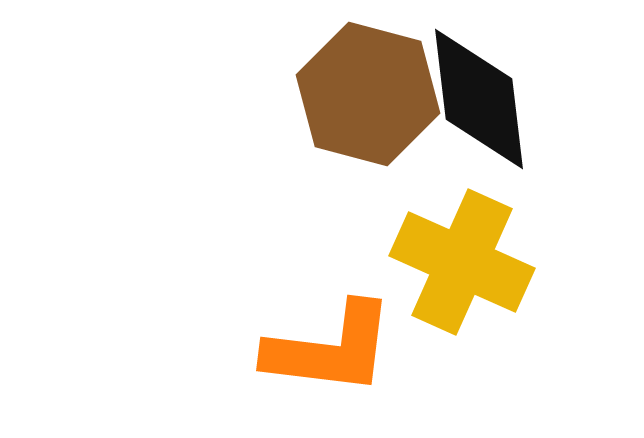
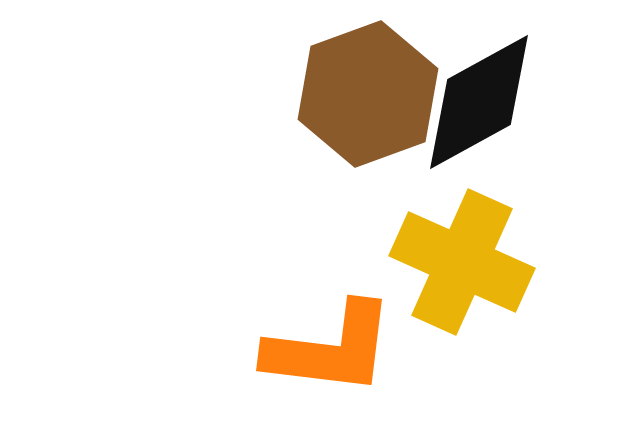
brown hexagon: rotated 25 degrees clockwise
black diamond: moved 3 px down; rotated 68 degrees clockwise
